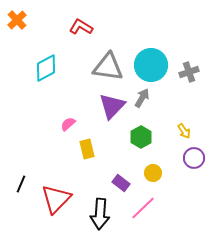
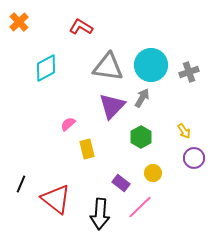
orange cross: moved 2 px right, 2 px down
red triangle: rotated 36 degrees counterclockwise
pink line: moved 3 px left, 1 px up
